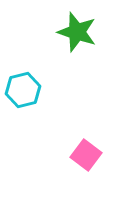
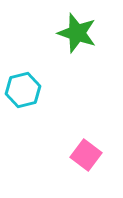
green star: moved 1 px down
